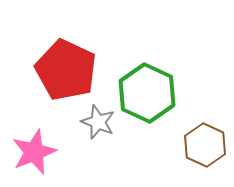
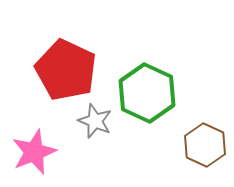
gray star: moved 3 px left, 1 px up
